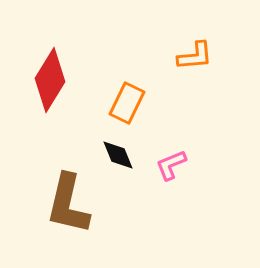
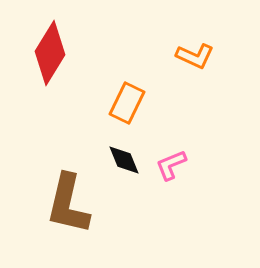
orange L-shape: rotated 30 degrees clockwise
red diamond: moved 27 px up
black diamond: moved 6 px right, 5 px down
